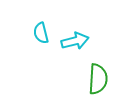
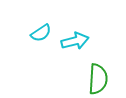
cyan semicircle: rotated 110 degrees counterclockwise
